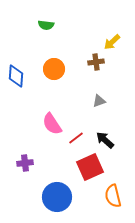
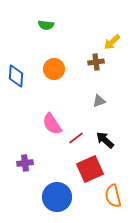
red square: moved 2 px down
